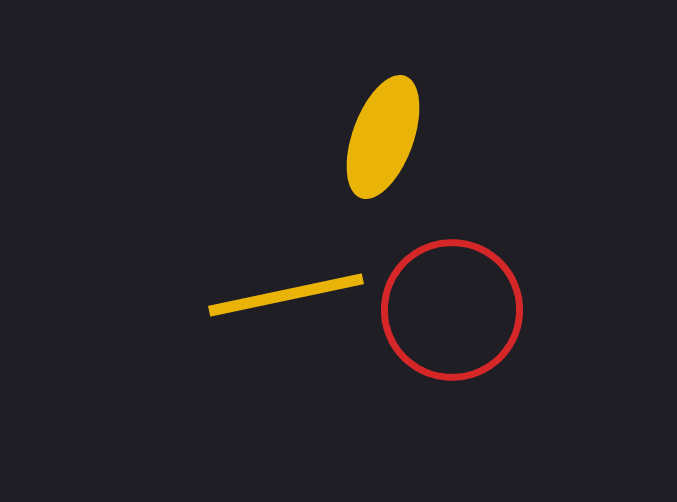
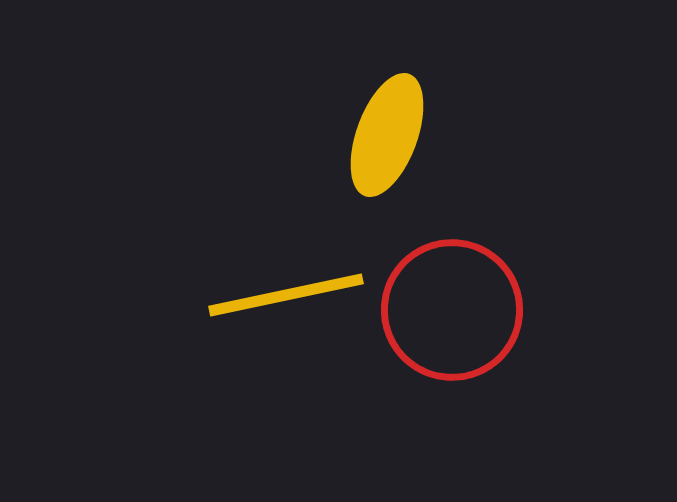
yellow ellipse: moved 4 px right, 2 px up
